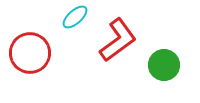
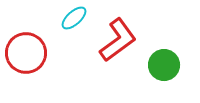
cyan ellipse: moved 1 px left, 1 px down
red circle: moved 4 px left
